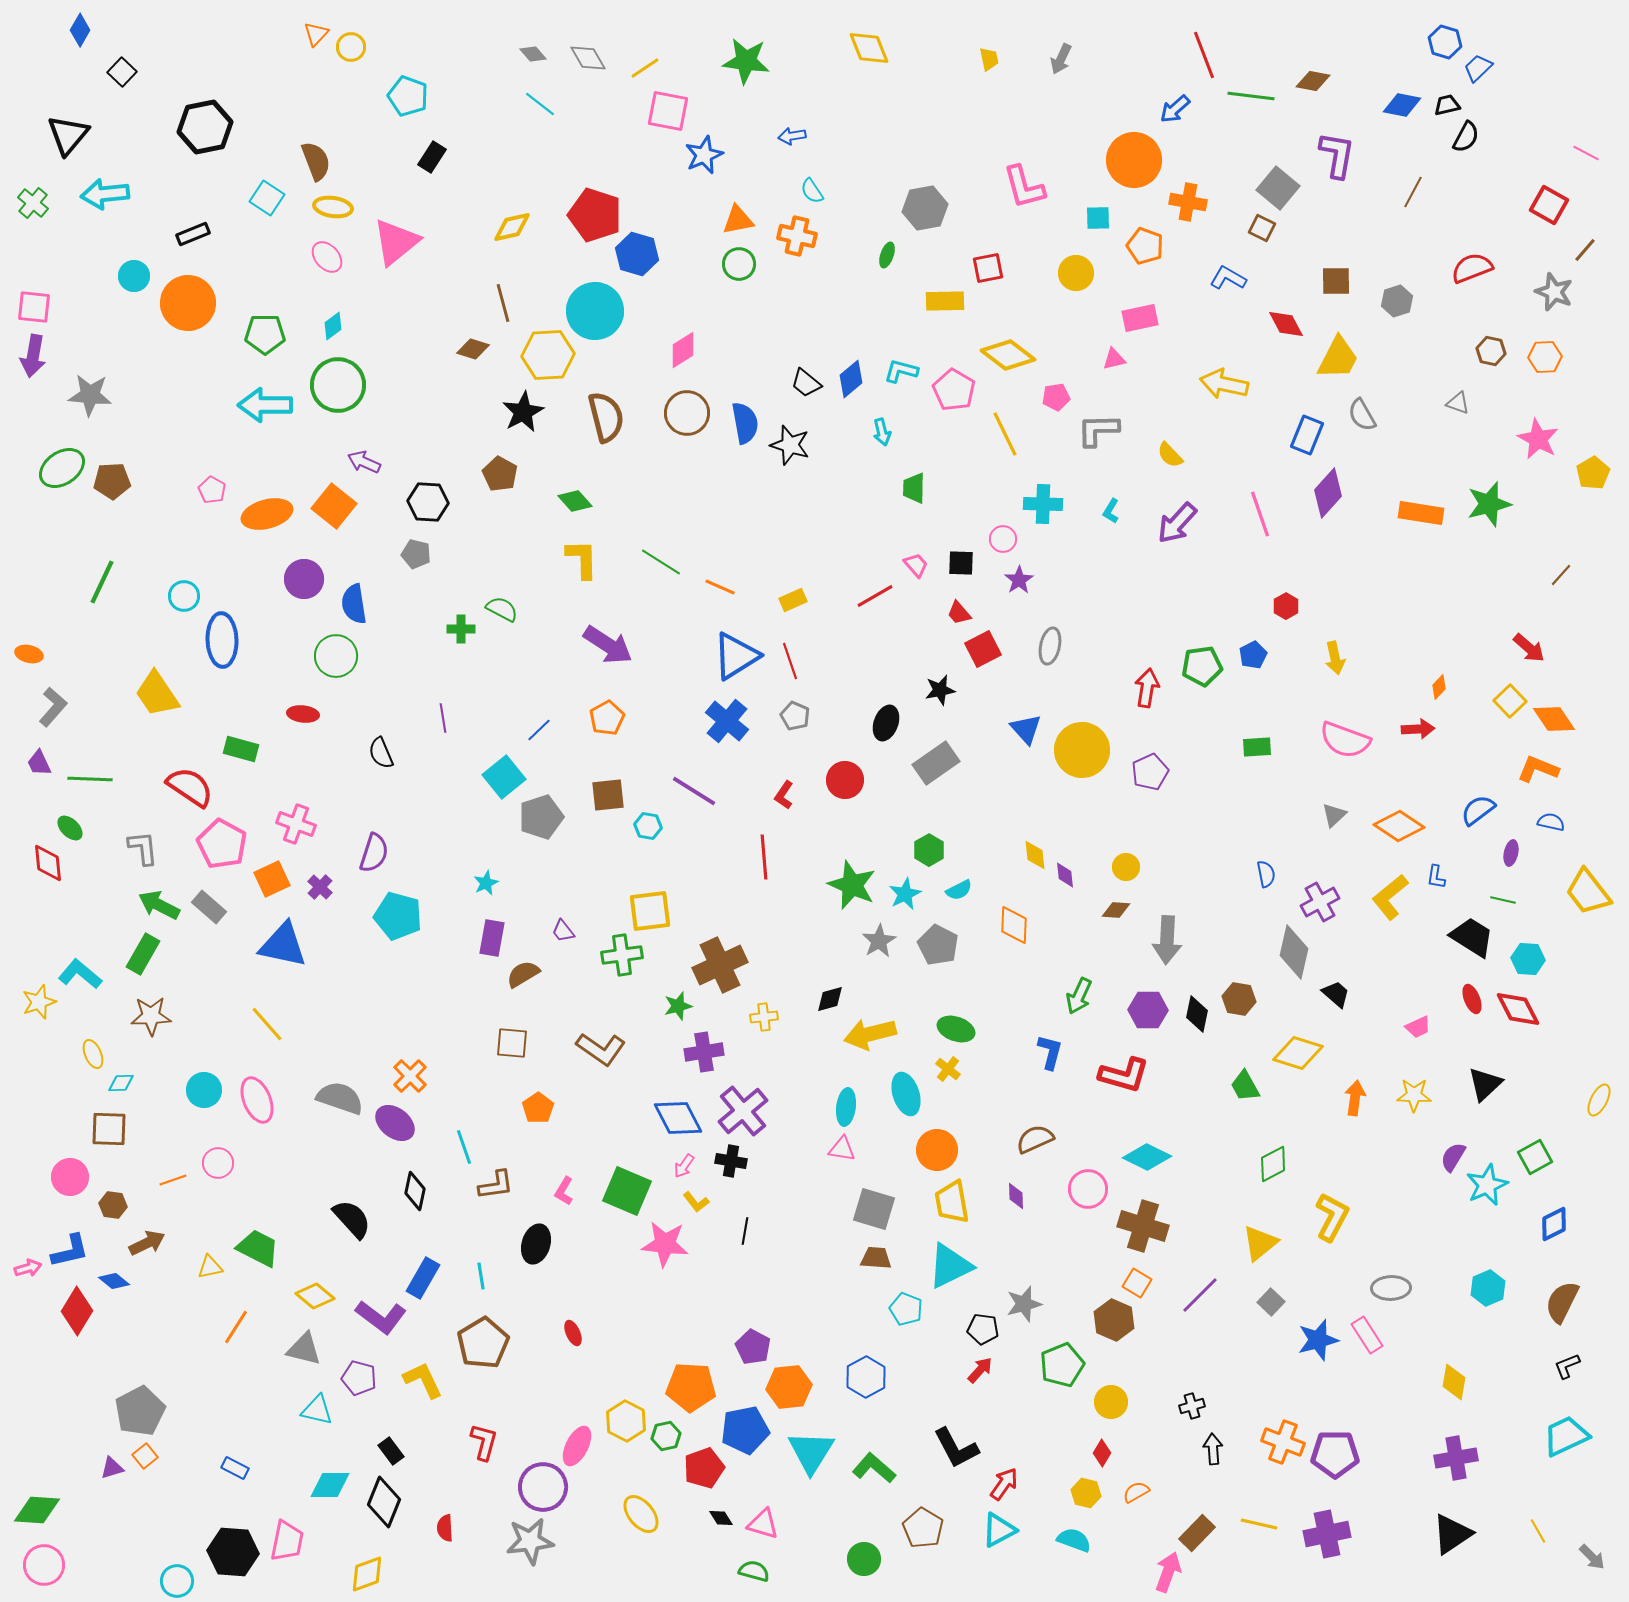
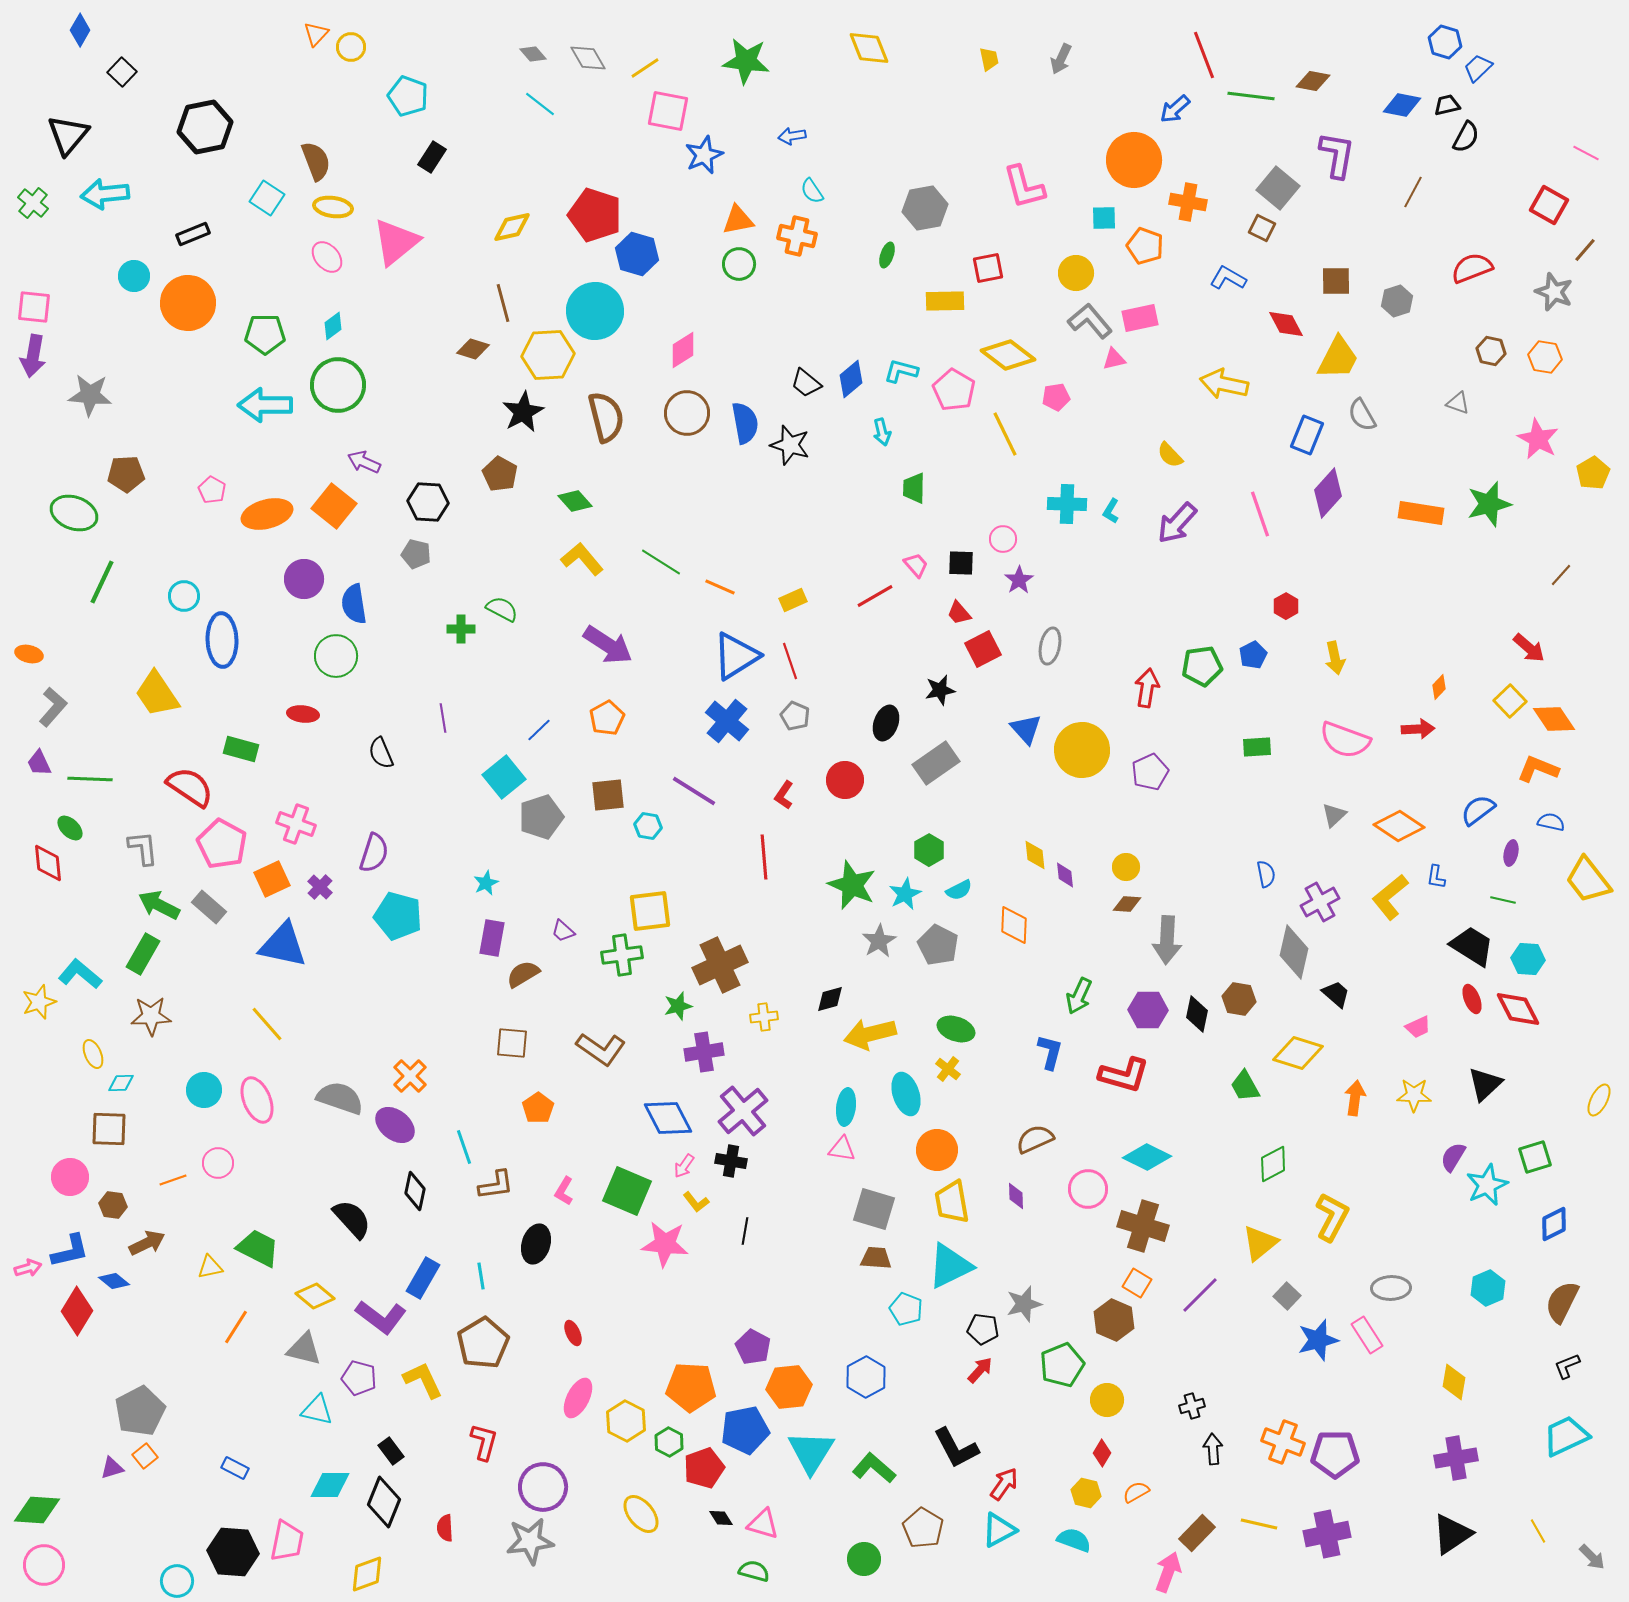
cyan square at (1098, 218): moved 6 px right
orange hexagon at (1545, 357): rotated 12 degrees clockwise
gray L-shape at (1098, 430): moved 8 px left, 109 px up; rotated 51 degrees clockwise
green ellipse at (62, 468): moved 12 px right, 45 px down; rotated 54 degrees clockwise
brown pentagon at (112, 481): moved 14 px right, 7 px up
cyan cross at (1043, 504): moved 24 px right
yellow L-shape at (582, 559): rotated 39 degrees counterclockwise
yellow trapezoid at (1588, 892): moved 12 px up
brown diamond at (1116, 910): moved 11 px right, 6 px up
purple trapezoid at (563, 931): rotated 10 degrees counterclockwise
black trapezoid at (1472, 937): moved 9 px down
blue diamond at (678, 1118): moved 10 px left
purple ellipse at (395, 1123): moved 2 px down
green square at (1535, 1157): rotated 12 degrees clockwise
gray square at (1271, 1302): moved 16 px right, 6 px up
yellow circle at (1111, 1402): moved 4 px left, 2 px up
green hexagon at (666, 1436): moved 3 px right, 6 px down; rotated 20 degrees counterclockwise
pink ellipse at (577, 1446): moved 1 px right, 48 px up
